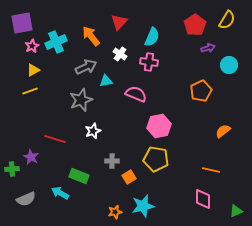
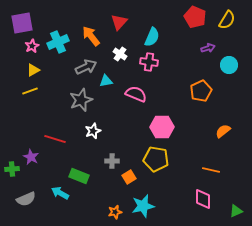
red pentagon: moved 8 px up; rotated 15 degrees counterclockwise
cyan cross: moved 2 px right
pink hexagon: moved 3 px right, 1 px down; rotated 10 degrees clockwise
